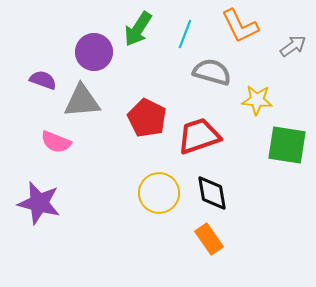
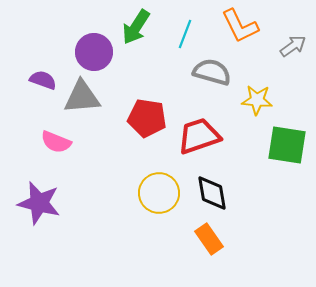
green arrow: moved 2 px left, 2 px up
gray triangle: moved 4 px up
red pentagon: rotated 18 degrees counterclockwise
